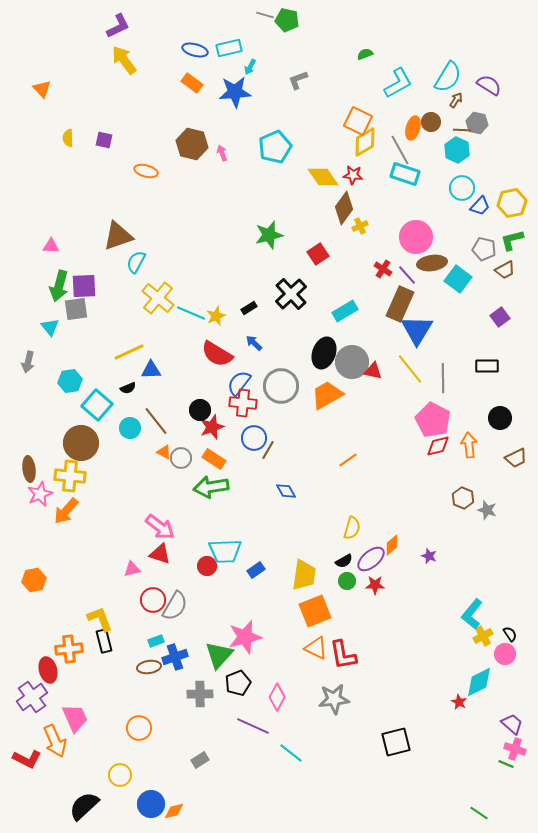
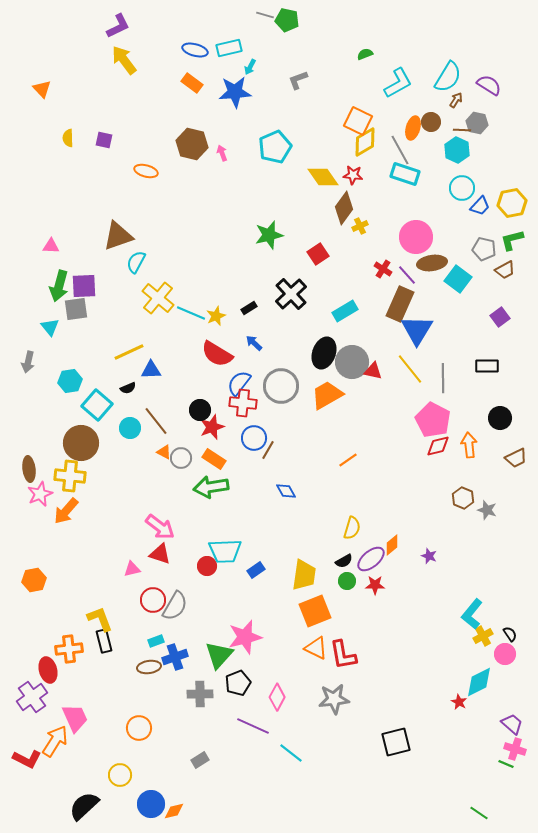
orange arrow at (55, 741): rotated 124 degrees counterclockwise
